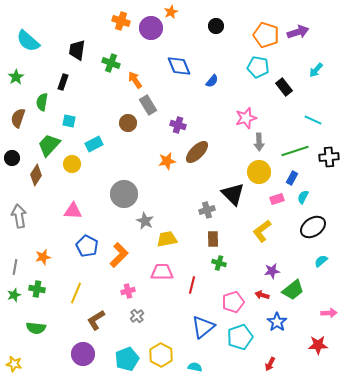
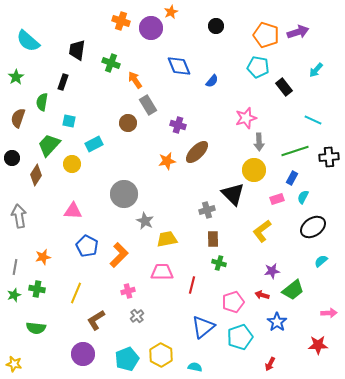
yellow circle at (259, 172): moved 5 px left, 2 px up
